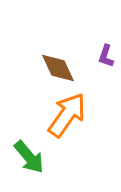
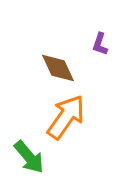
purple L-shape: moved 6 px left, 12 px up
orange arrow: moved 1 px left, 2 px down
